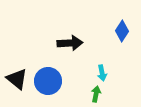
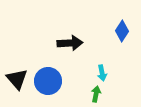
black triangle: rotated 10 degrees clockwise
